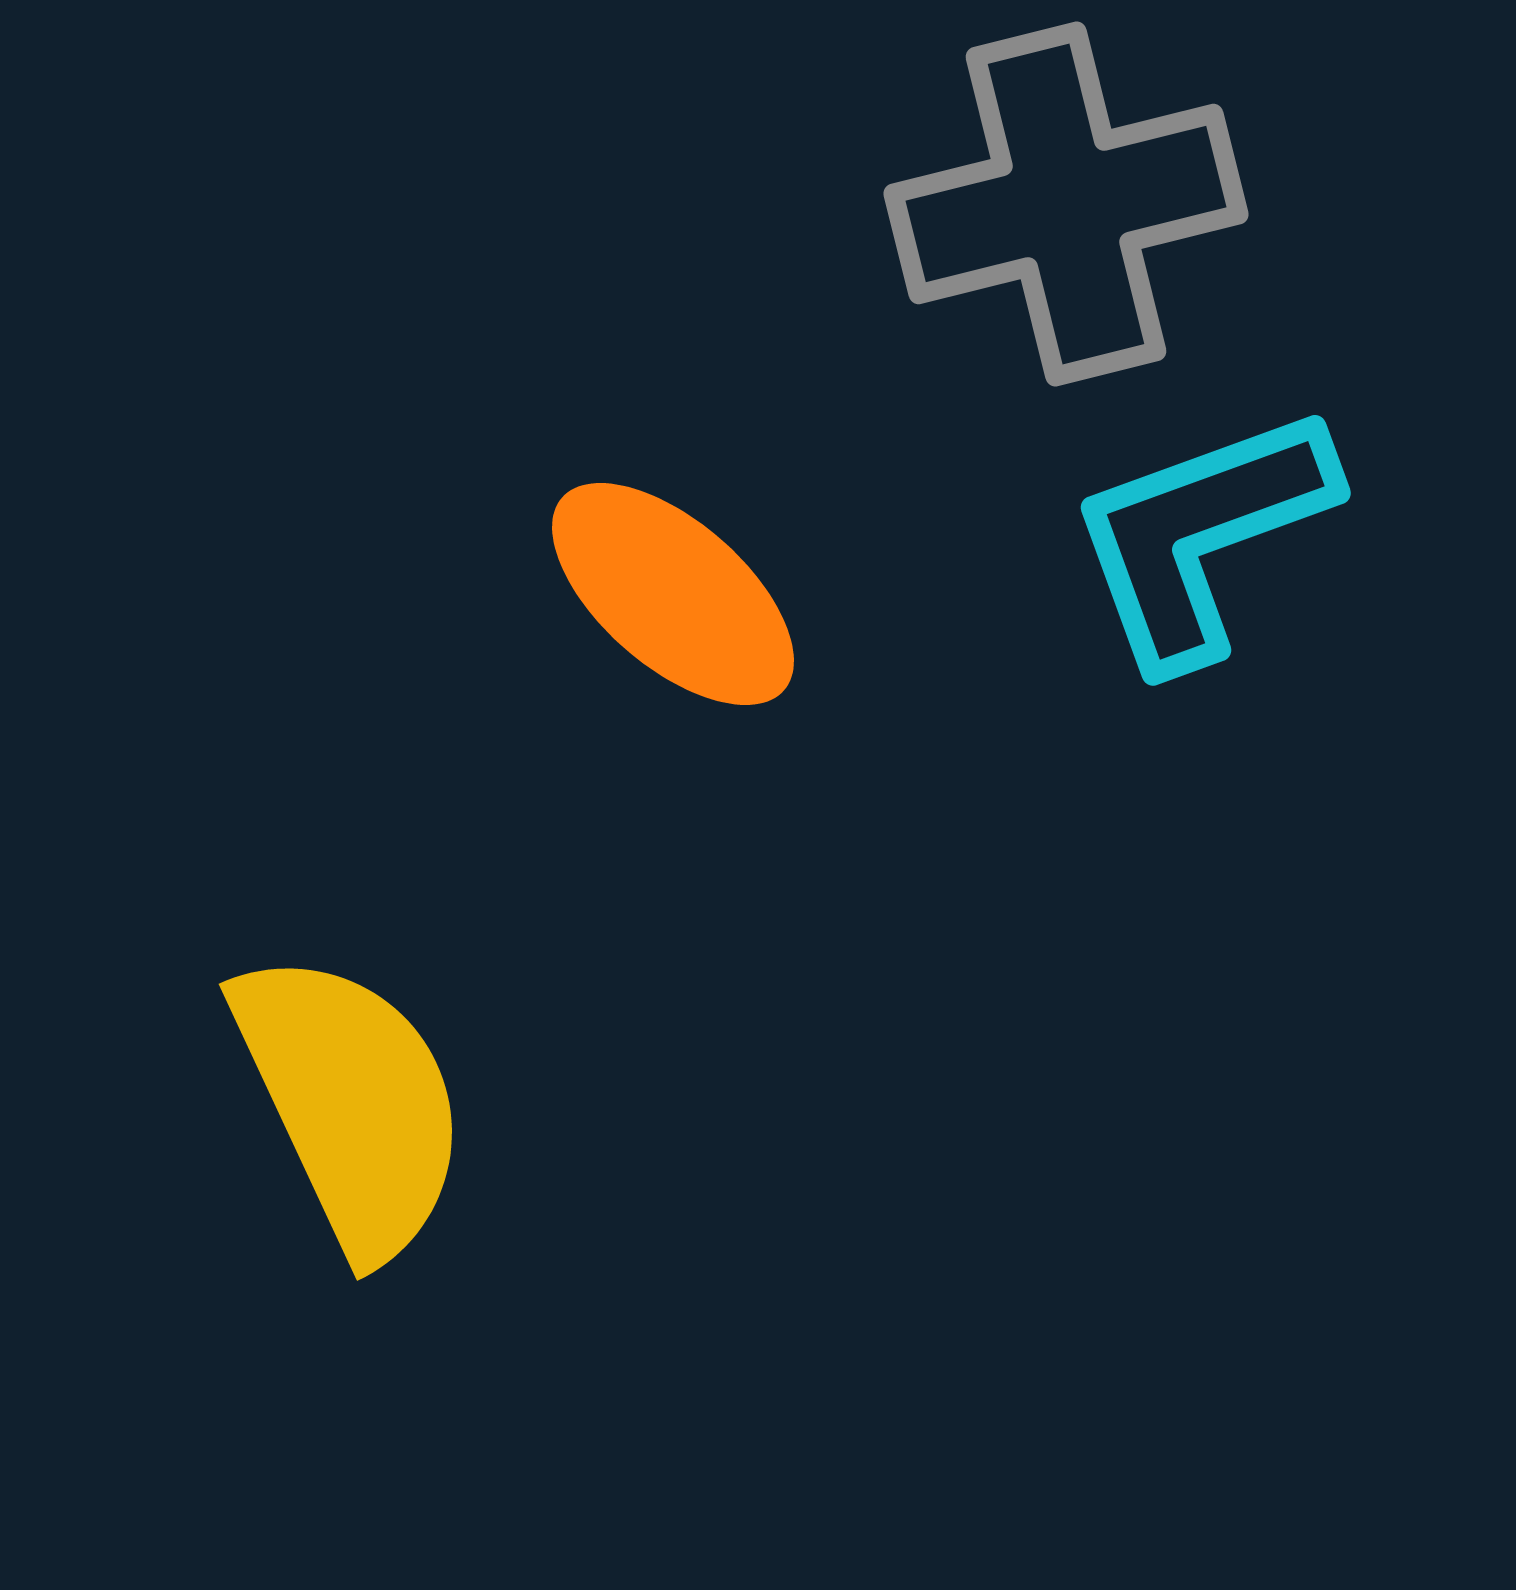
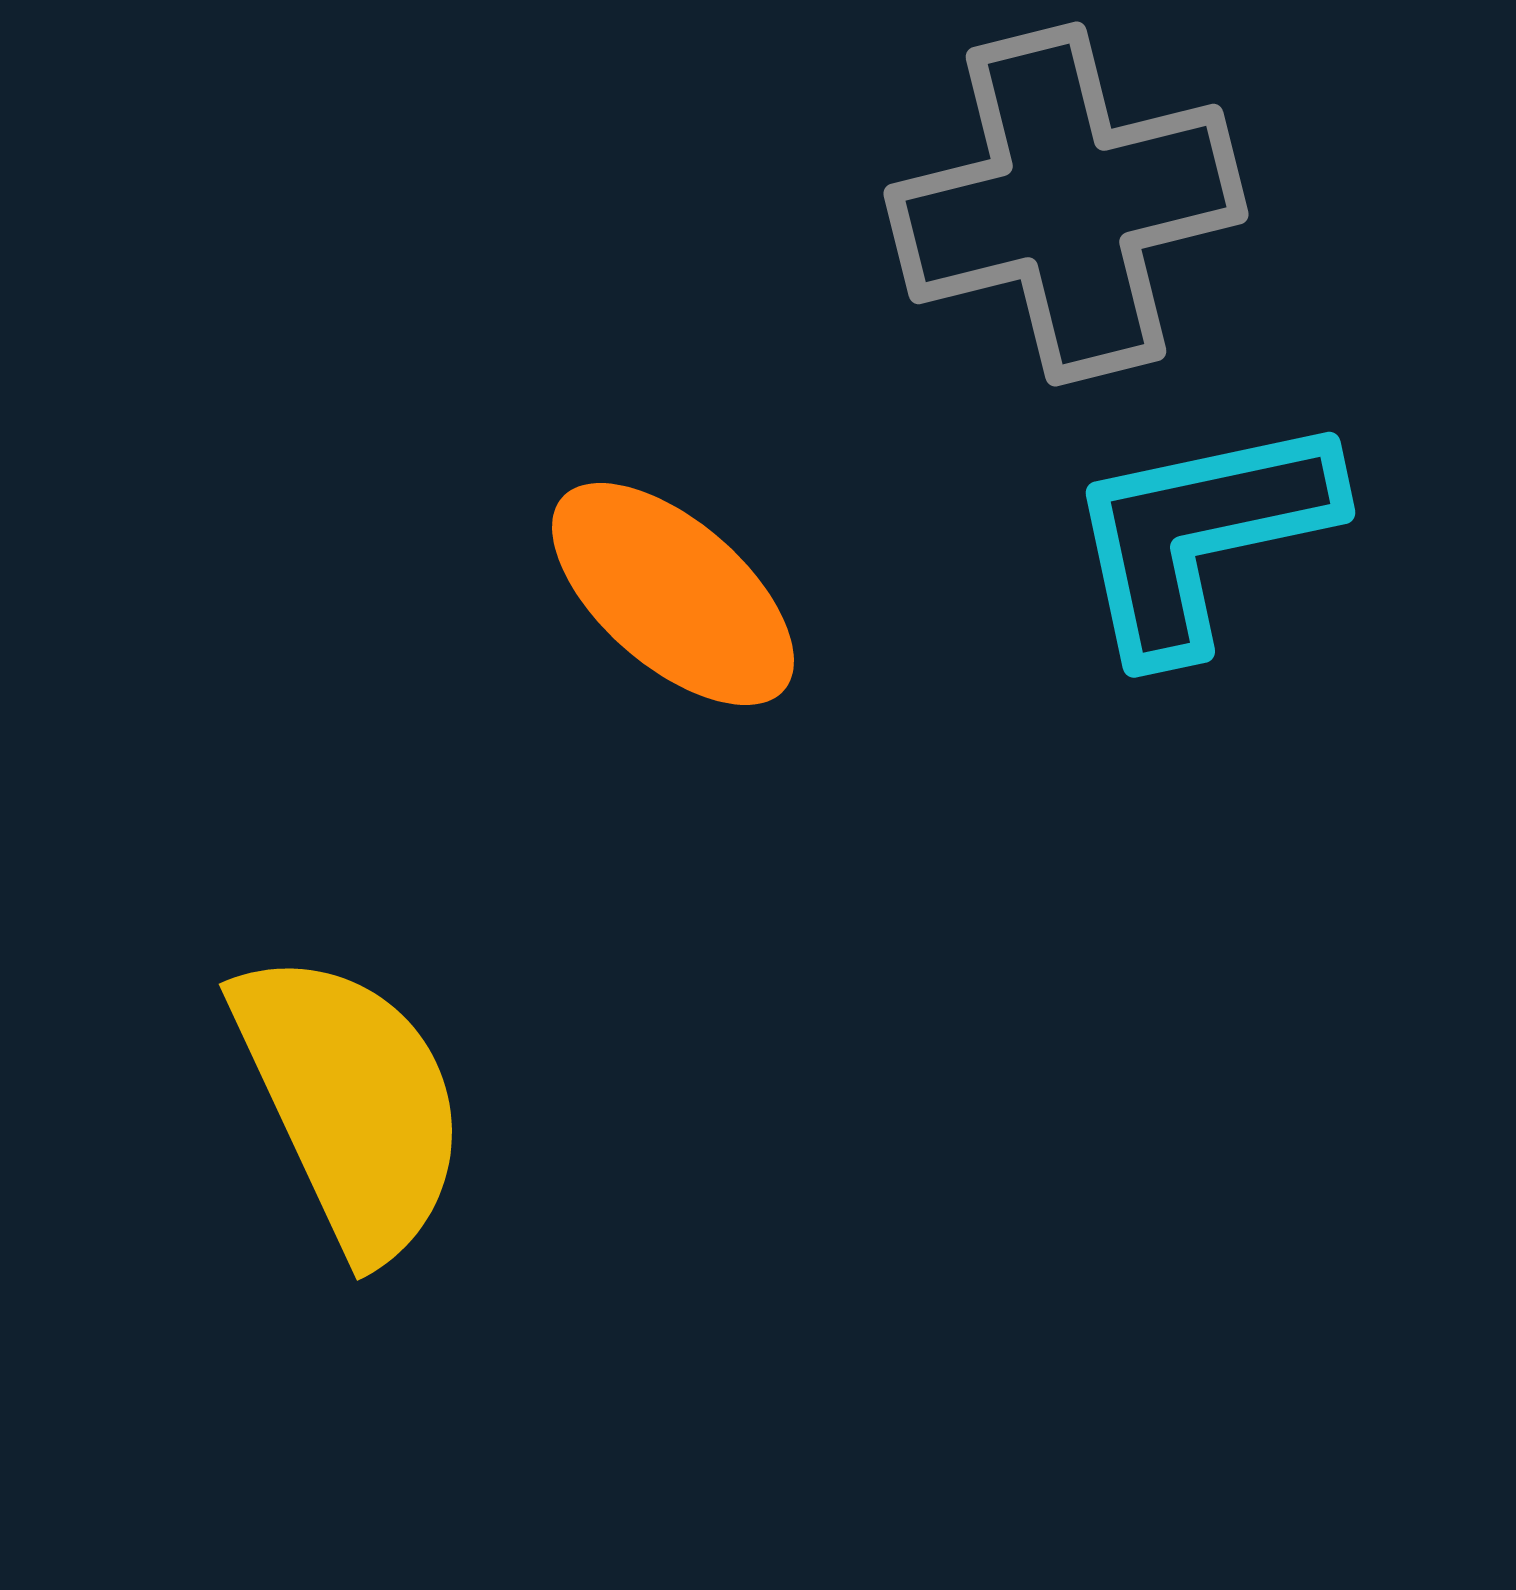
cyan L-shape: rotated 8 degrees clockwise
